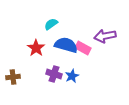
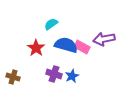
purple arrow: moved 1 px left, 3 px down
pink rectangle: moved 1 px left, 1 px up
brown cross: rotated 24 degrees clockwise
